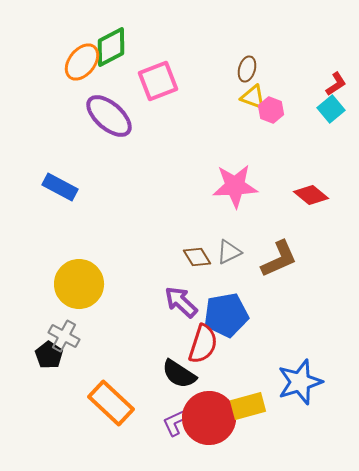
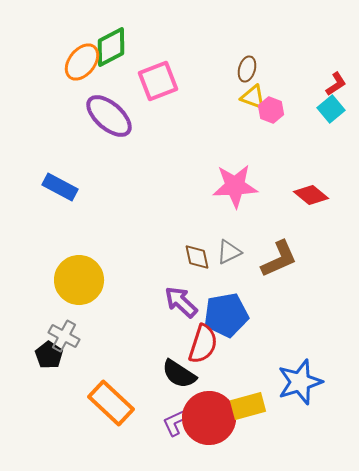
brown diamond: rotated 20 degrees clockwise
yellow circle: moved 4 px up
